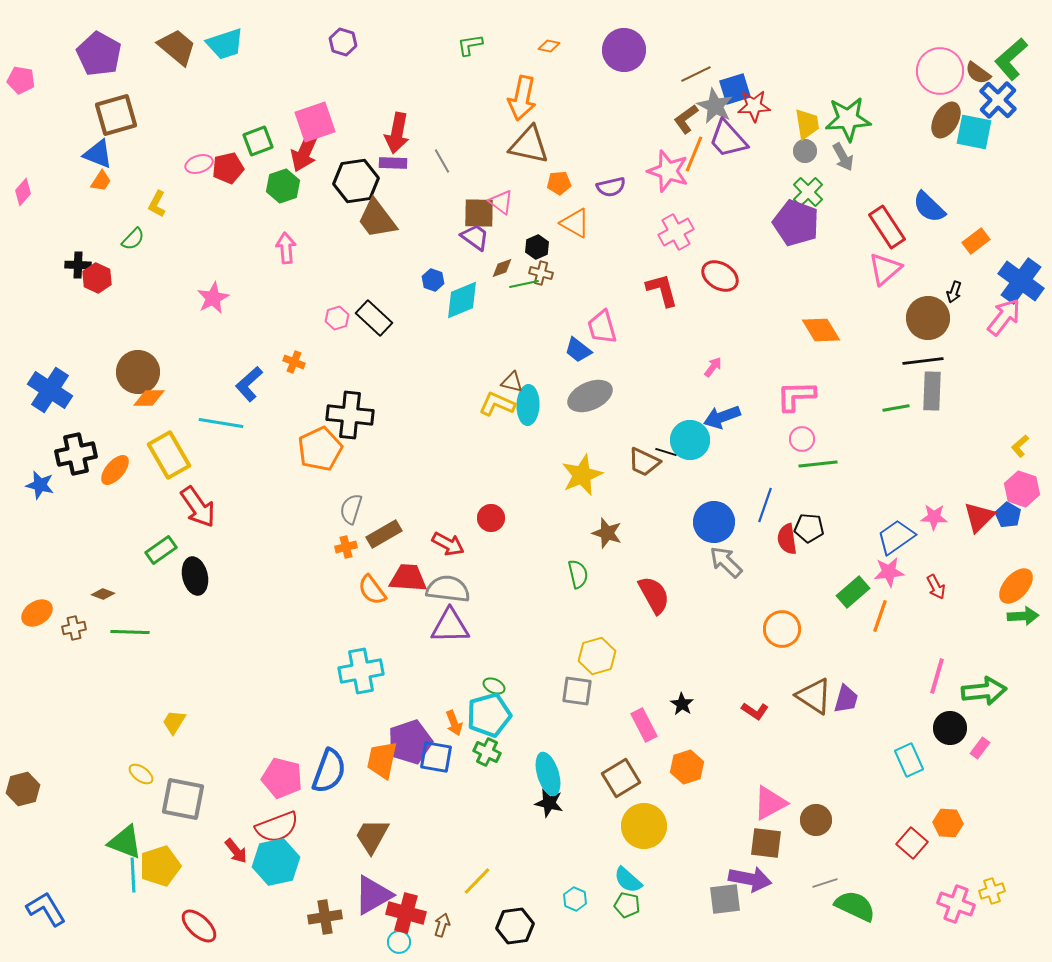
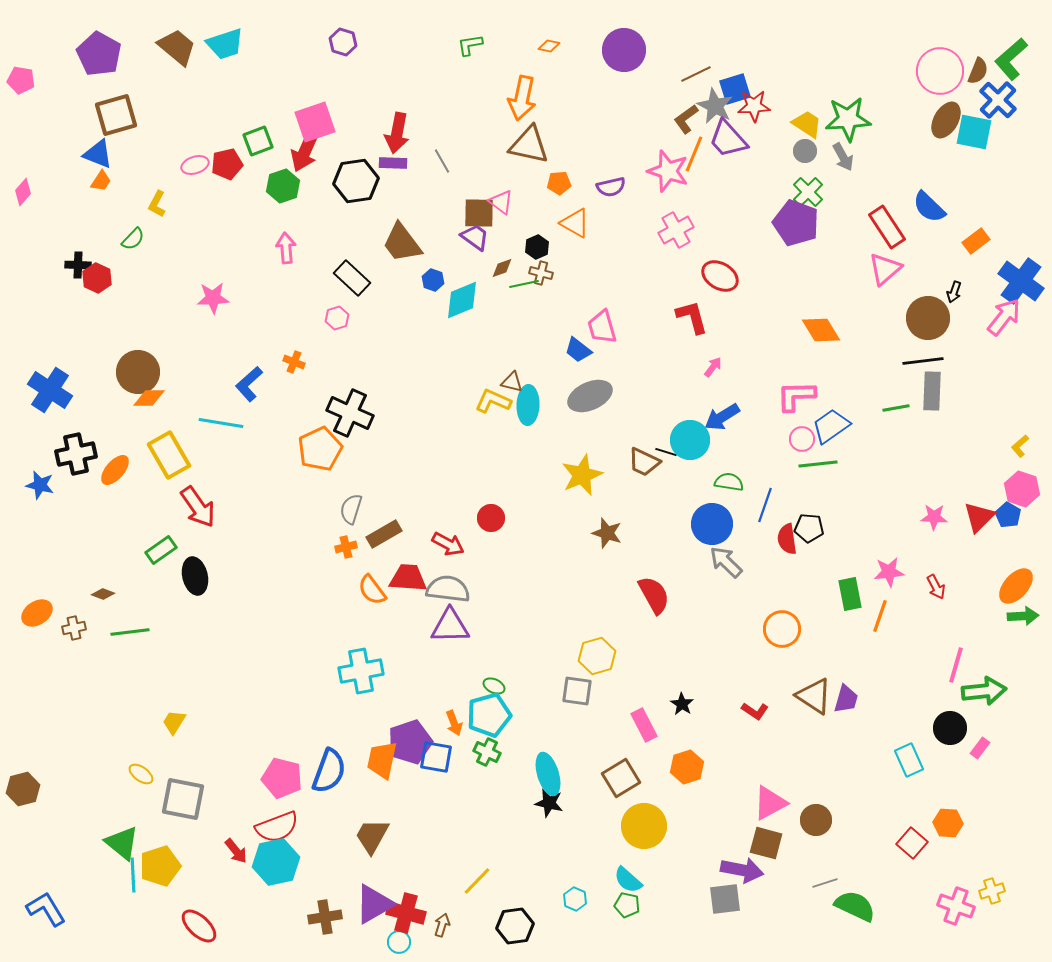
brown semicircle at (978, 73): moved 2 px up; rotated 104 degrees counterclockwise
yellow trapezoid at (807, 124): rotated 48 degrees counterclockwise
pink ellipse at (199, 164): moved 4 px left, 1 px down
red pentagon at (228, 168): moved 1 px left, 4 px up
brown trapezoid at (377, 219): moved 25 px right, 24 px down
pink cross at (676, 232): moved 2 px up
red L-shape at (662, 290): moved 30 px right, 27 px down
pink star at (213, 298): rotated 24 degrees clockwise
black rectangle at (374, 318): moved 22 px left, 40 px up
yellow L-shape at (497, 404): moved 4 px left, 3 px up
black cross at (350, 415): moved 2 px up; rotated 18 degrees clockwise
blue arrow at (722, 417): rotated 12 degrees counterclockwise
blue circle at (714, 522): moved 2 px left, 2 px down
blue trapezoid at (896, 537): moved 65 px left, 111 px up
green semicircle at (578, 574): moved 151 px right, 92 px up; rotated 68 degrees counterclockwise
green rectangle at (853, 592): moved 3 px left, 2 px down; rotated 60 degrees counterclockwise
green line at (130, 632): rotated 9 degrees counterclockwise
pink line at (937, 676): moved 19 px right, 11 px up
green triangle at (125, 842): moved 3 px left, 1 px down; rotated 18 degrees clockwise
brown square at (766, 843): rotated 8 degrees clockwise
purple arrow at (750, 879): moved 8 px left, 9 px up
purple triangle at (373, 895): moved 1 px right, 9 px down
pink cross at (956, 904): moved 2 px down
